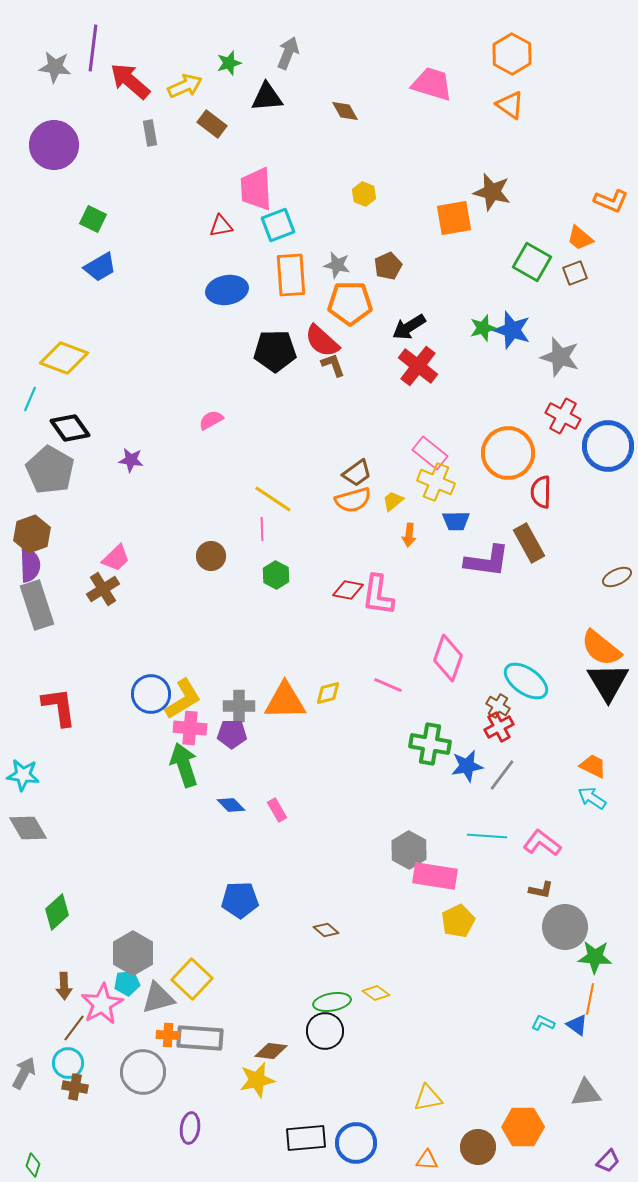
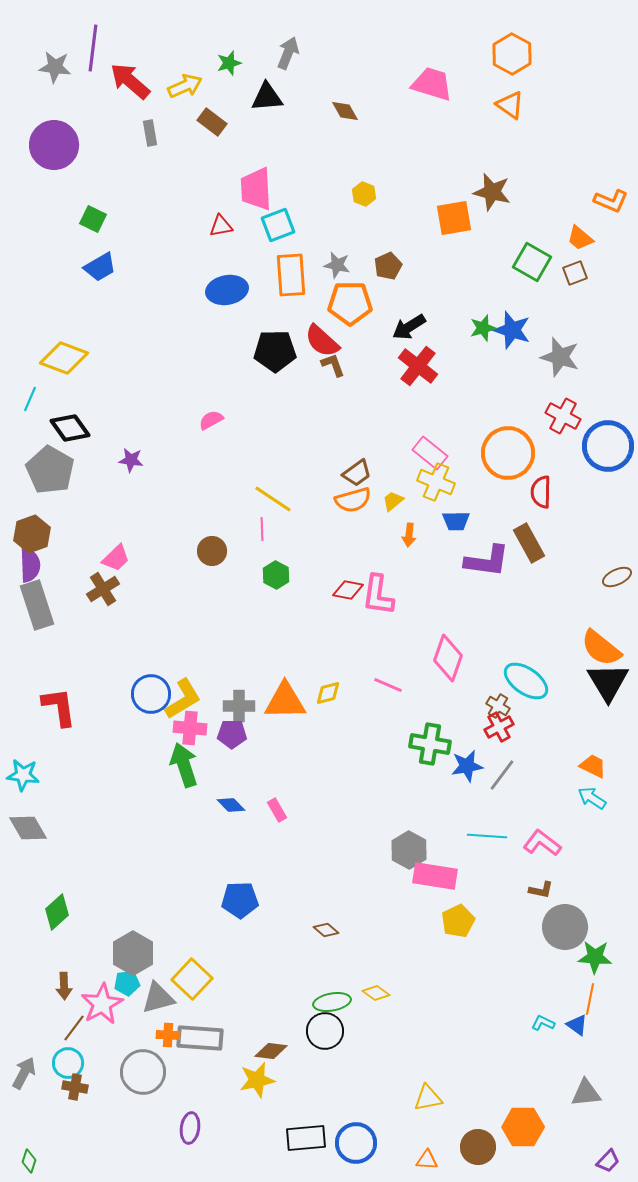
brown rectangle at (212, 124): moved 2 px up
brown circle at (211, 556): moved 1 px right, 5 px up
green diamond at (33, 1165): moved 4 px left, 4 px up
